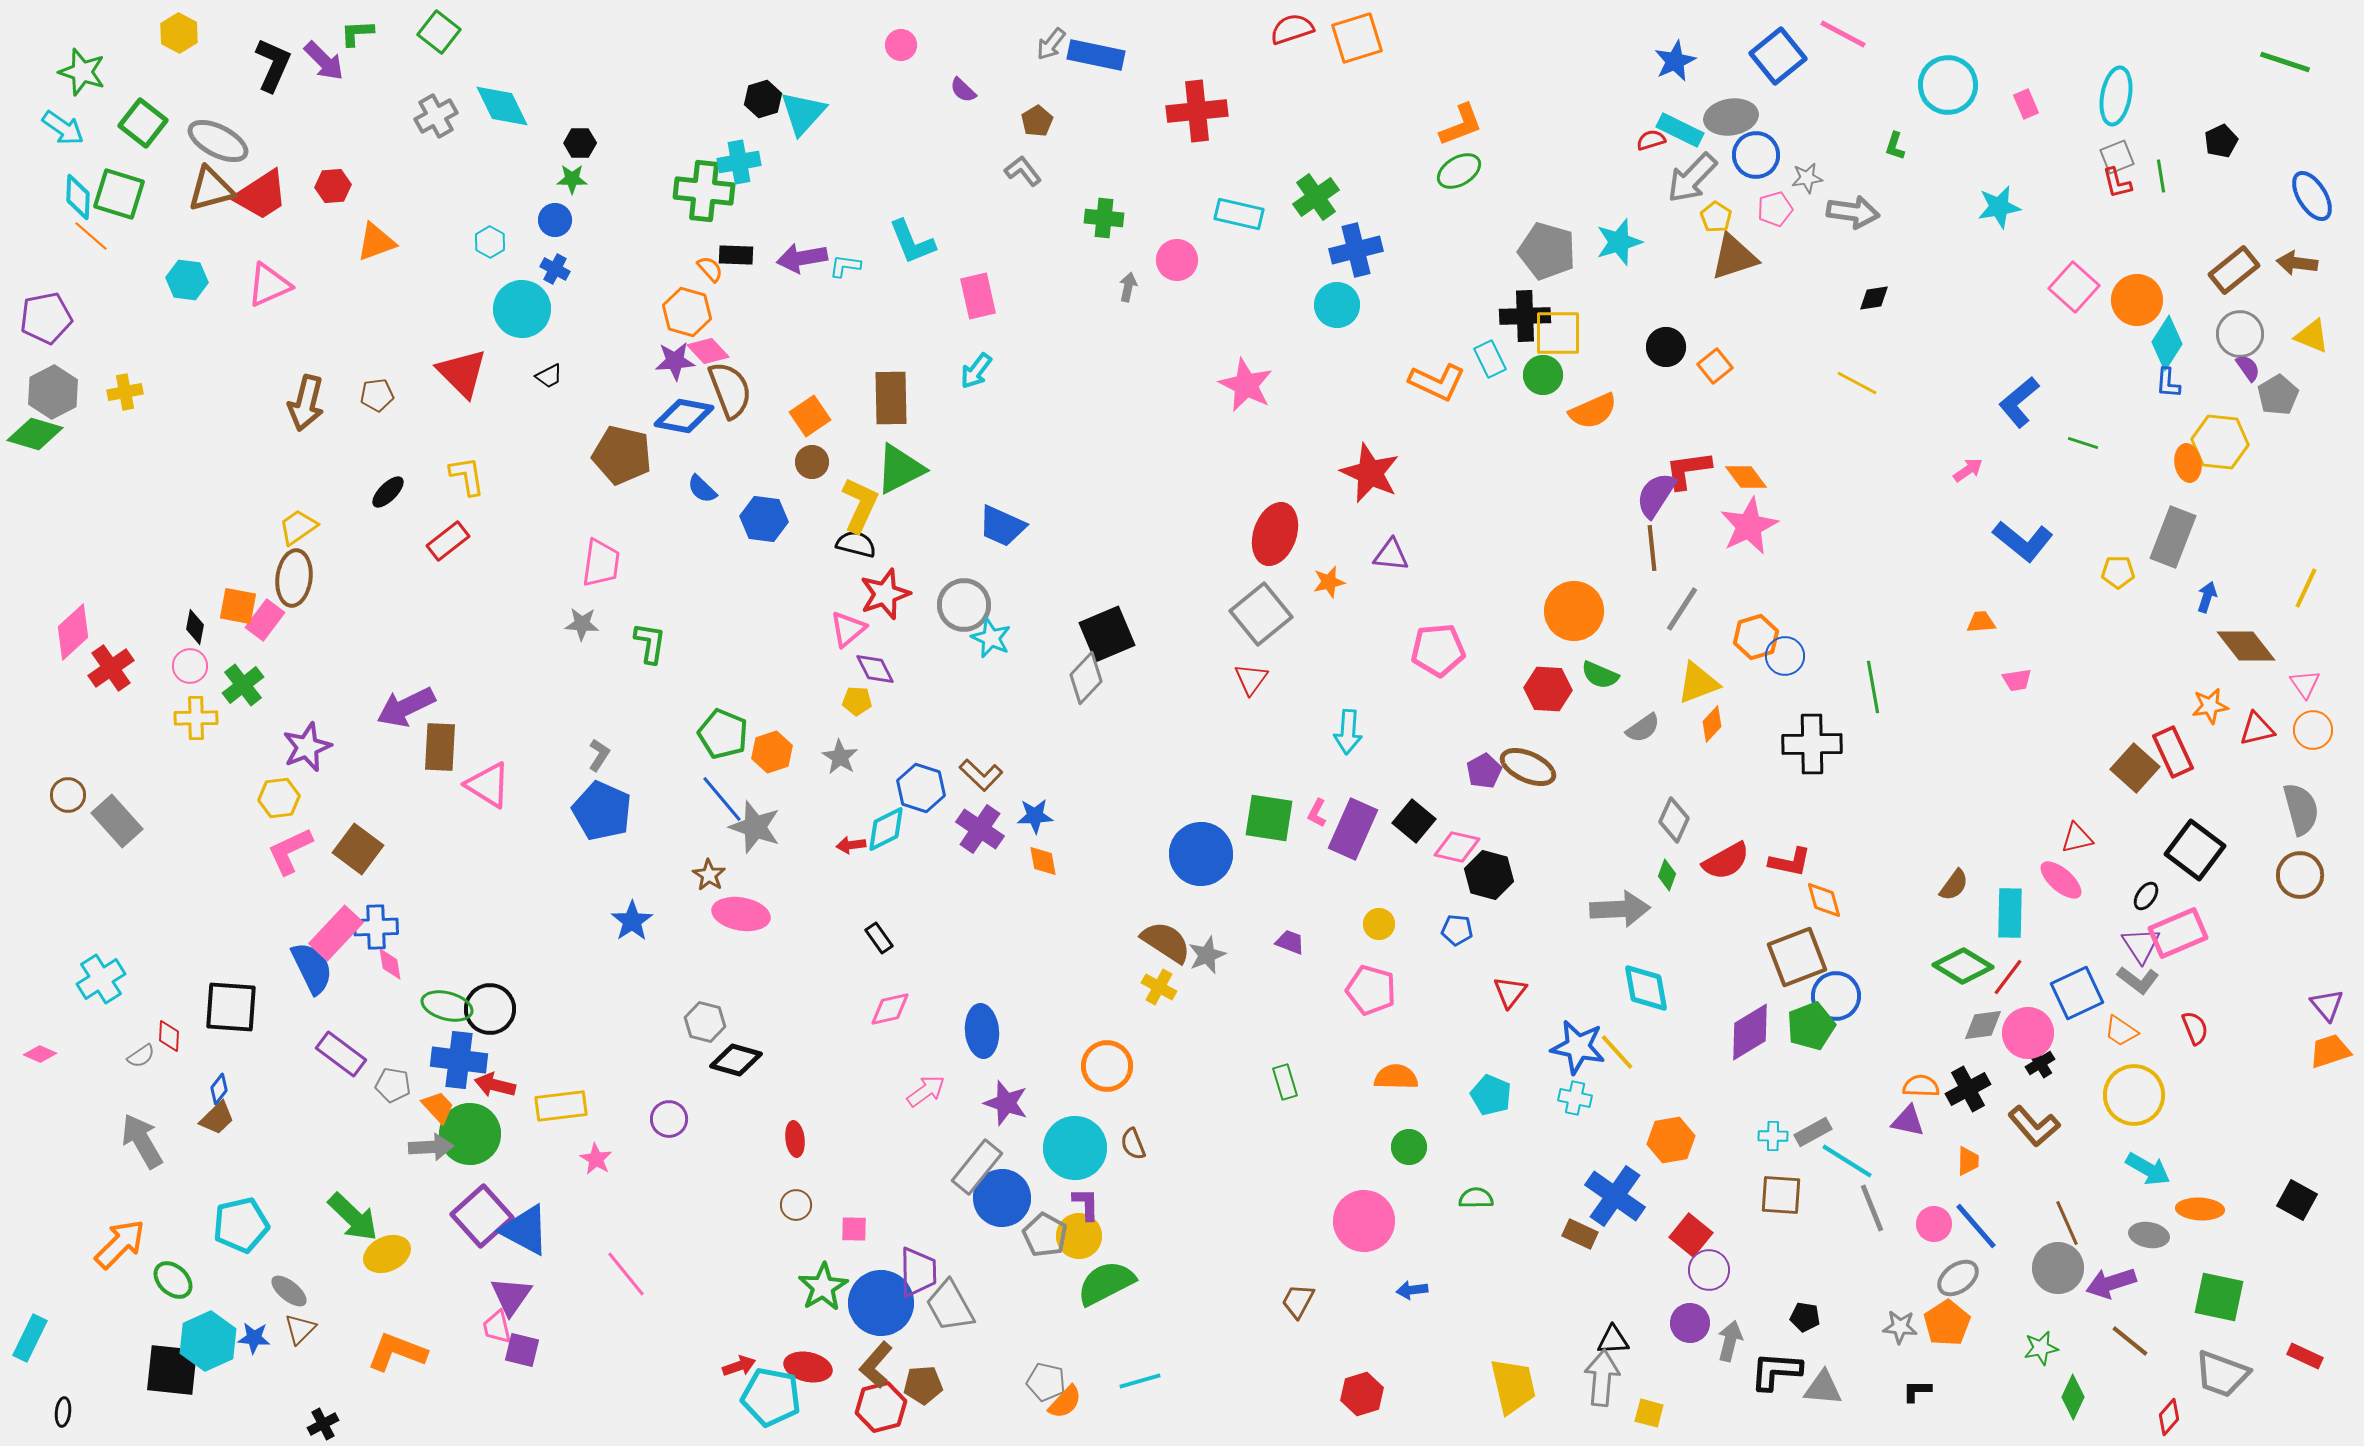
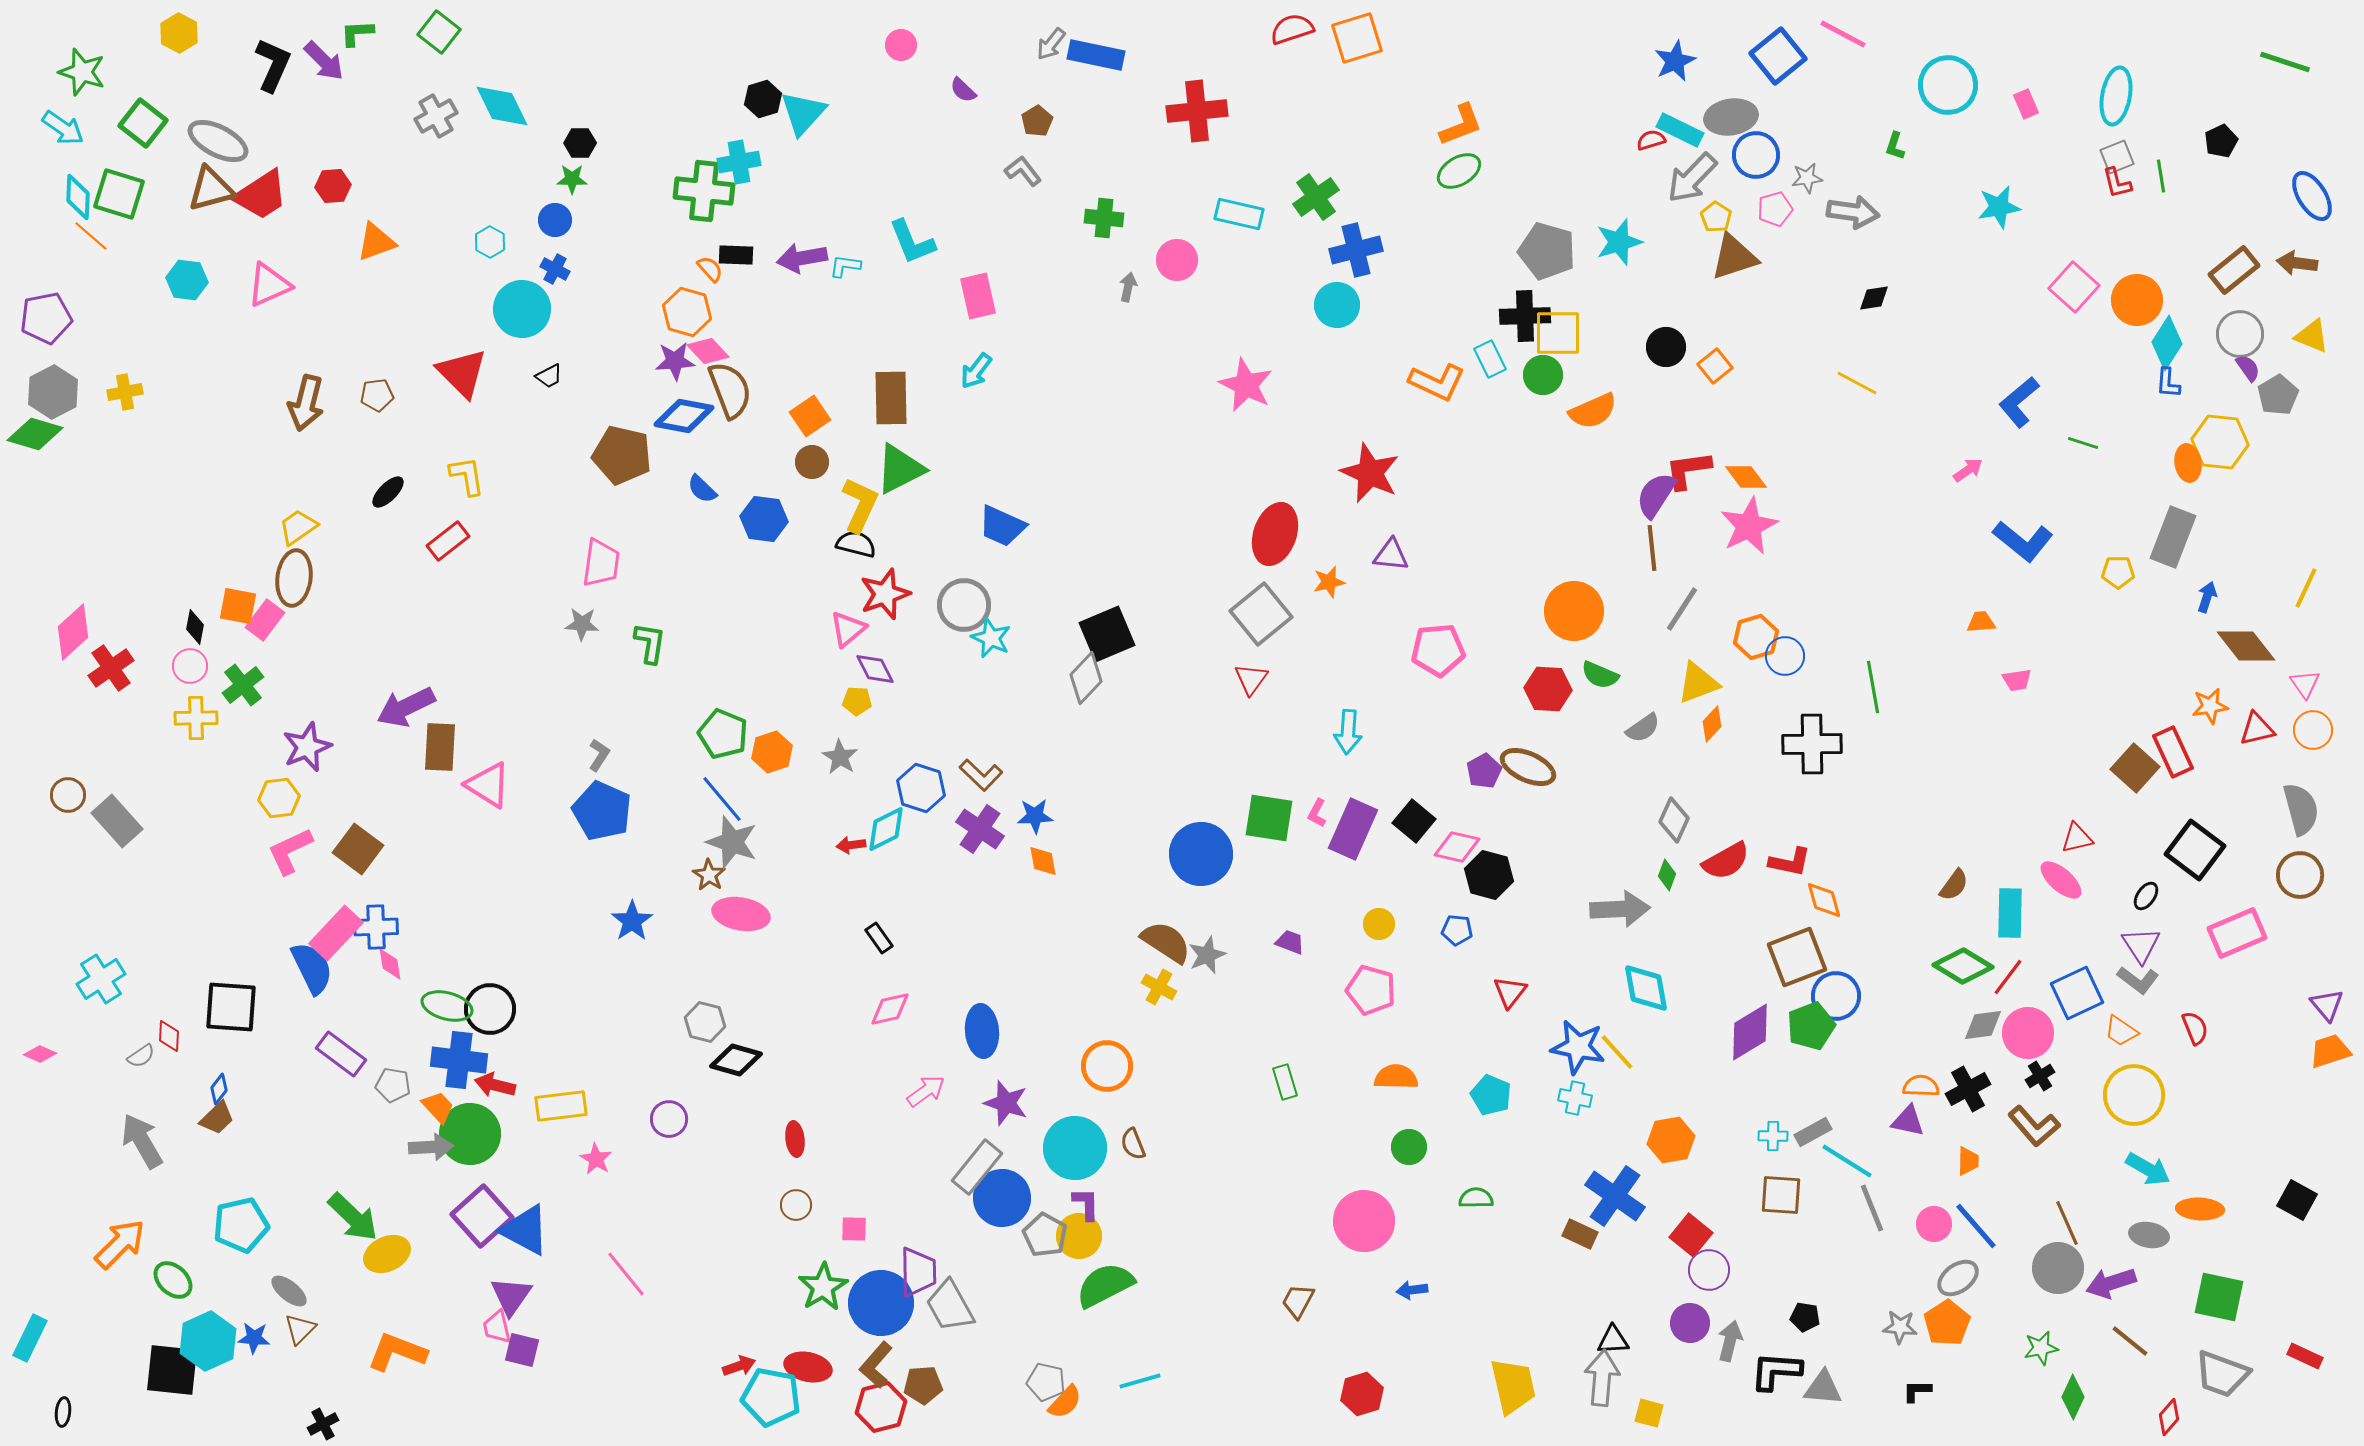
gray star at (755, 827): moved 23 px left, 15 px down
pink rectangle at (2178, 933): moved 59 px right
black cross at (2040, 1063): moved 13 px down
green semicircle at (1106, 1283): moved 1 px left, 2 px down
